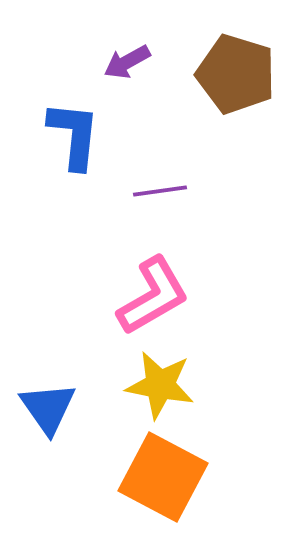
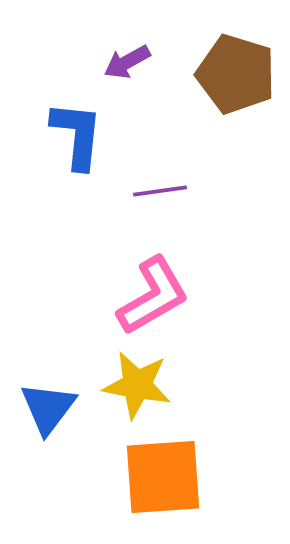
blue L-shape: moved 3 px right
yellow star: moved 23 px left
blue triangle: rotated 12 degrees clockwise
orange square: rotated 32 degrees counterclockwise
